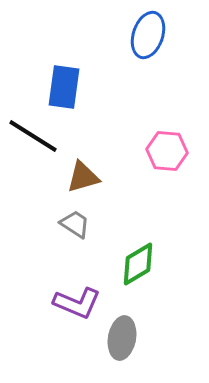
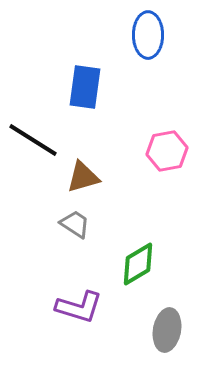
blue ellipse: rotated 18 degrees counterclockwise
blue rectangle: moved 21 px right
black line: moved 4 px down
pink hexagon: rotated 15 degrees counterclockwise
purple L-shape: moved 2 px right, 4 px down; rotated 6 degrees counterclockwise
gray ellipse: moved 45 px right, 8 px up
